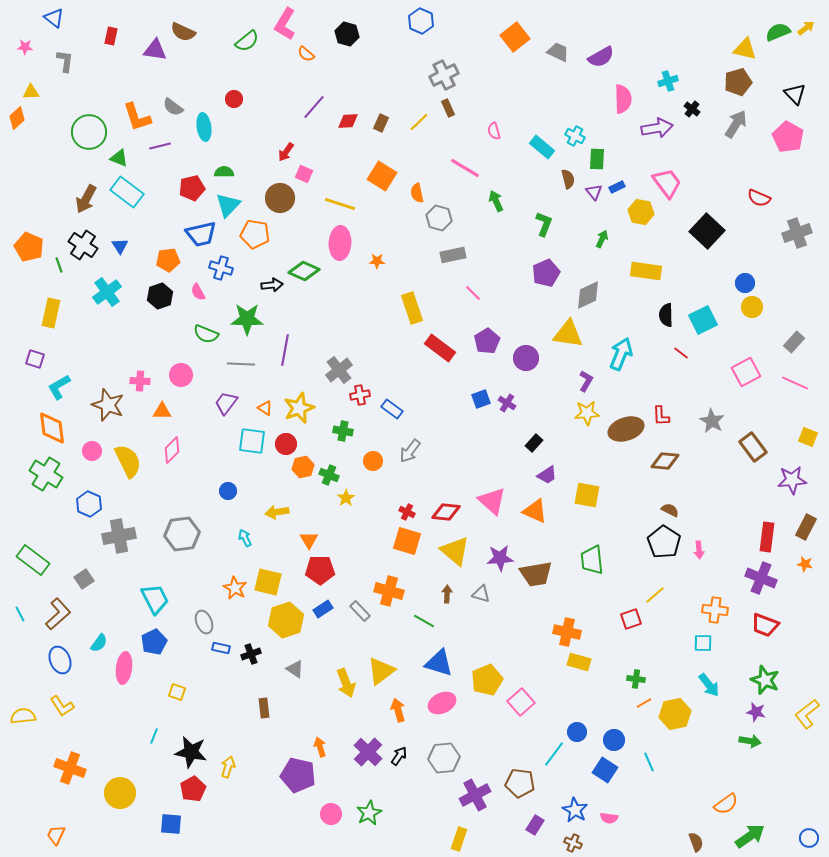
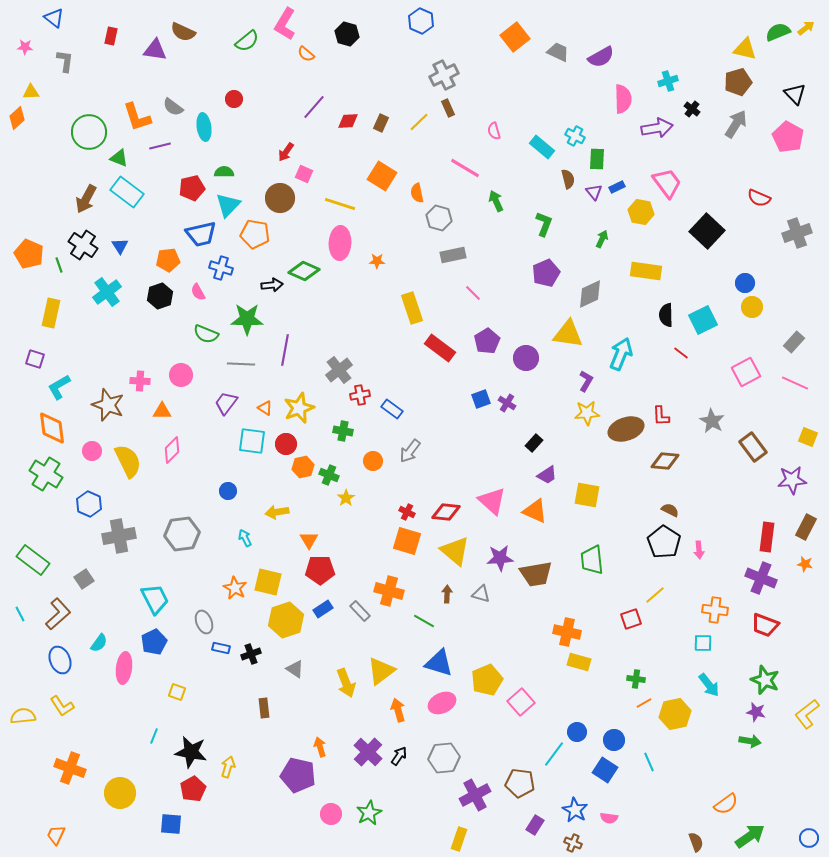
orange pentagon at (29, 247): moved 7 px down
gray diamond at (588, 295): moved 2 px right, 1 px up
